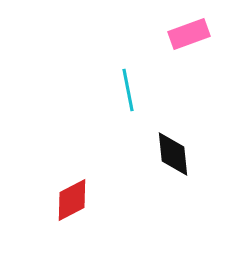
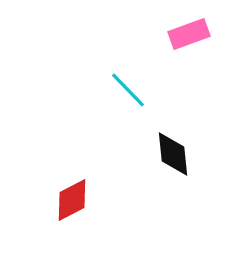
cyan line: rotated 33 degrees counterclockwise
